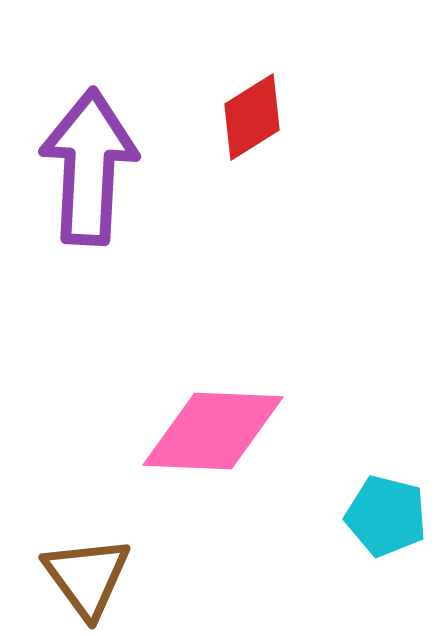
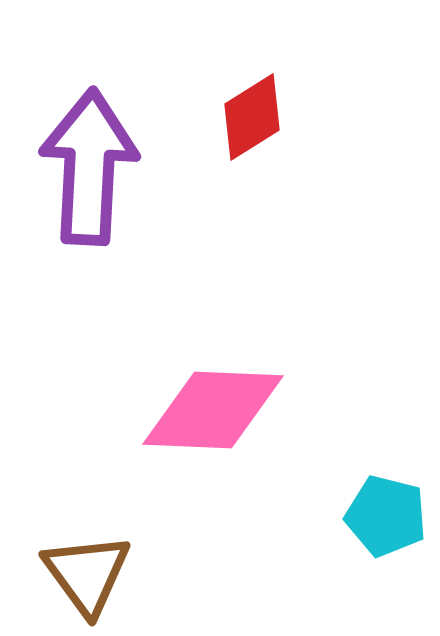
pink diamond: moved 21 px up
brown triangle: moved 3 px up
